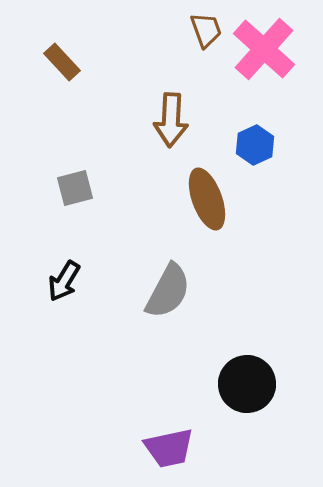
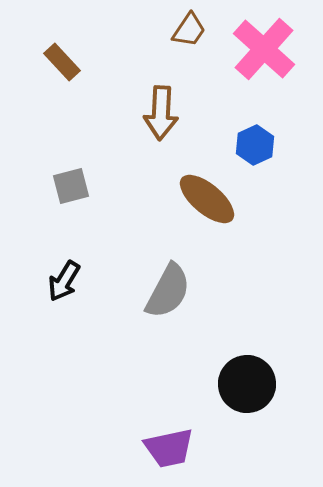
brown trapezoid: moved 17 px left; rotated 54 degrees clockwise
brown arrow: moved 10 px left, 7 px up
gray square: moved 4 px left, 2 px up
brown ellipse: rotated 30 degrees counterclockwise
